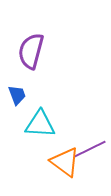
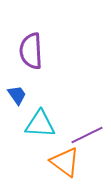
purple semicircle: rotated 18 degrees counterclockwise
blue trapezoid: rotated 15 degrees counterclockwise
purple line: moved 3 px left, 14 px up
